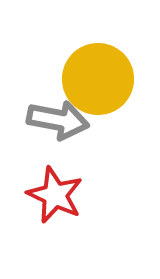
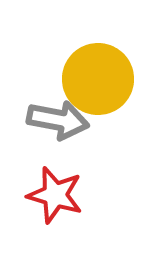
red star: rotated 8 degrees counterclockwise
